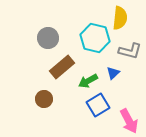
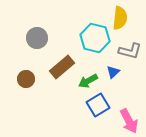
gray circle: moved 11 px left
blue triangle: moved 1 px up
brown circle: moved 18 px left, 20 px up
